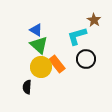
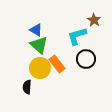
yellow circle: moved 1 px left, 1 px down
